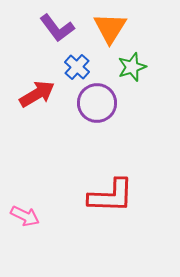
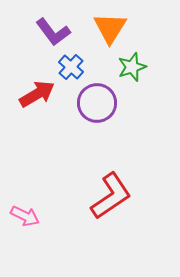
purple L-shape: moved 4 px left, 4 px down
blue cross: moved 6 px left
red L-shape: rotated 36 degrees counterclockwise
